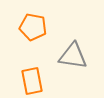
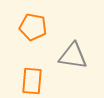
orange rectangle: rotated 16 degrees clockwise
